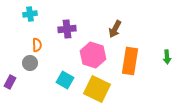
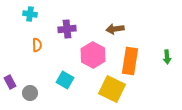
cyan cross: rotated 16 degrees clockwise
brown arrow: rotated 54 degrees clockwise
pink hexagon: rotated 10 degrees clockwise
gray circle: moved 30 px down
purple rectangle: rotated 56 degrees counterclockwise
yellow square: moved 15 px right
